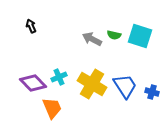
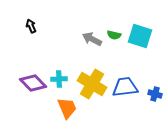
cyan cross: moved 2 px down; rotated 21 degrees clockwise
blue trapezoid: moved 1 px down; rotated 64 degrees counterclockwise
blue cross: moved 3 px right, 2 px down
orange trapezoid: moved 15 px right
